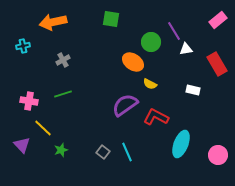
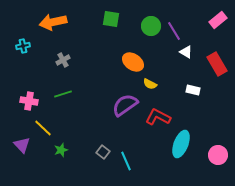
green circle: moved 16 px up
white triangle: moved 3 px down; rotated 40 degrees clockwise
red L-shape: moved 2 px right
cyan line: moved 1 px left, 9 px down
